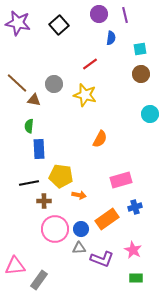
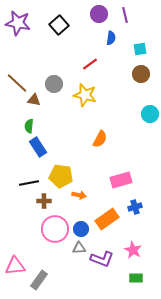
blue rectangle: moved 1 px left, 2 px up; rotated 30 degrees counterclockwise
